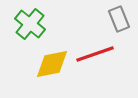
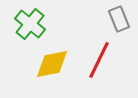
red line: moved 4 px right, 6 px down; rotated 45 degrees counterclockwise
